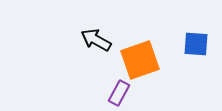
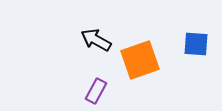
purple rectangle: moved 23 px left, 2 px up
